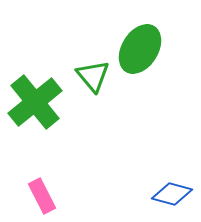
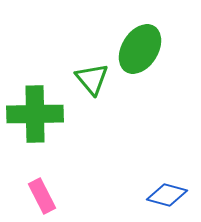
green triangle: moved 1 px left, 3 px down
green cross: moved 12 px down; rotated 38 degrees clockwise
blue diamond: moved 5 px left, 1 px down
